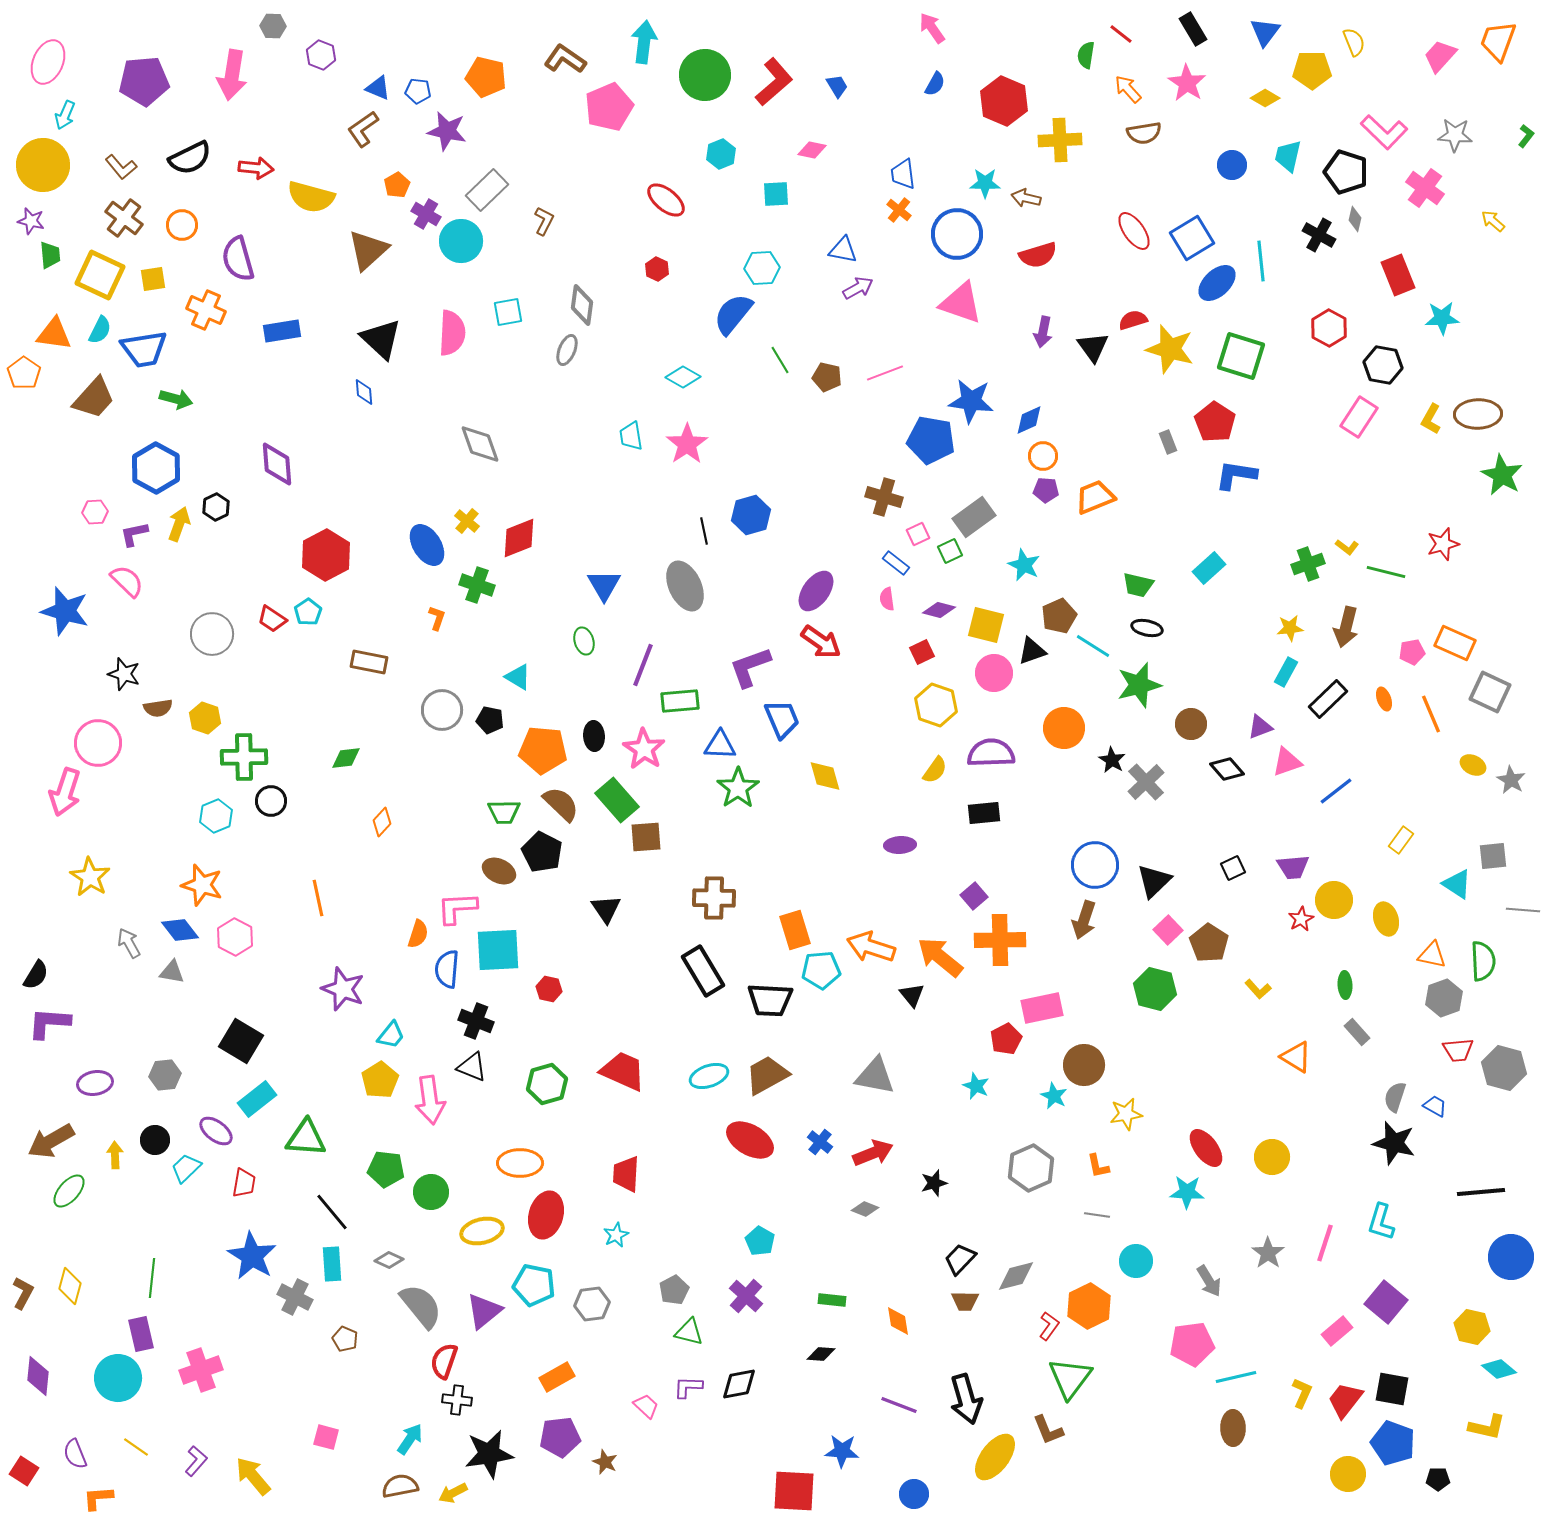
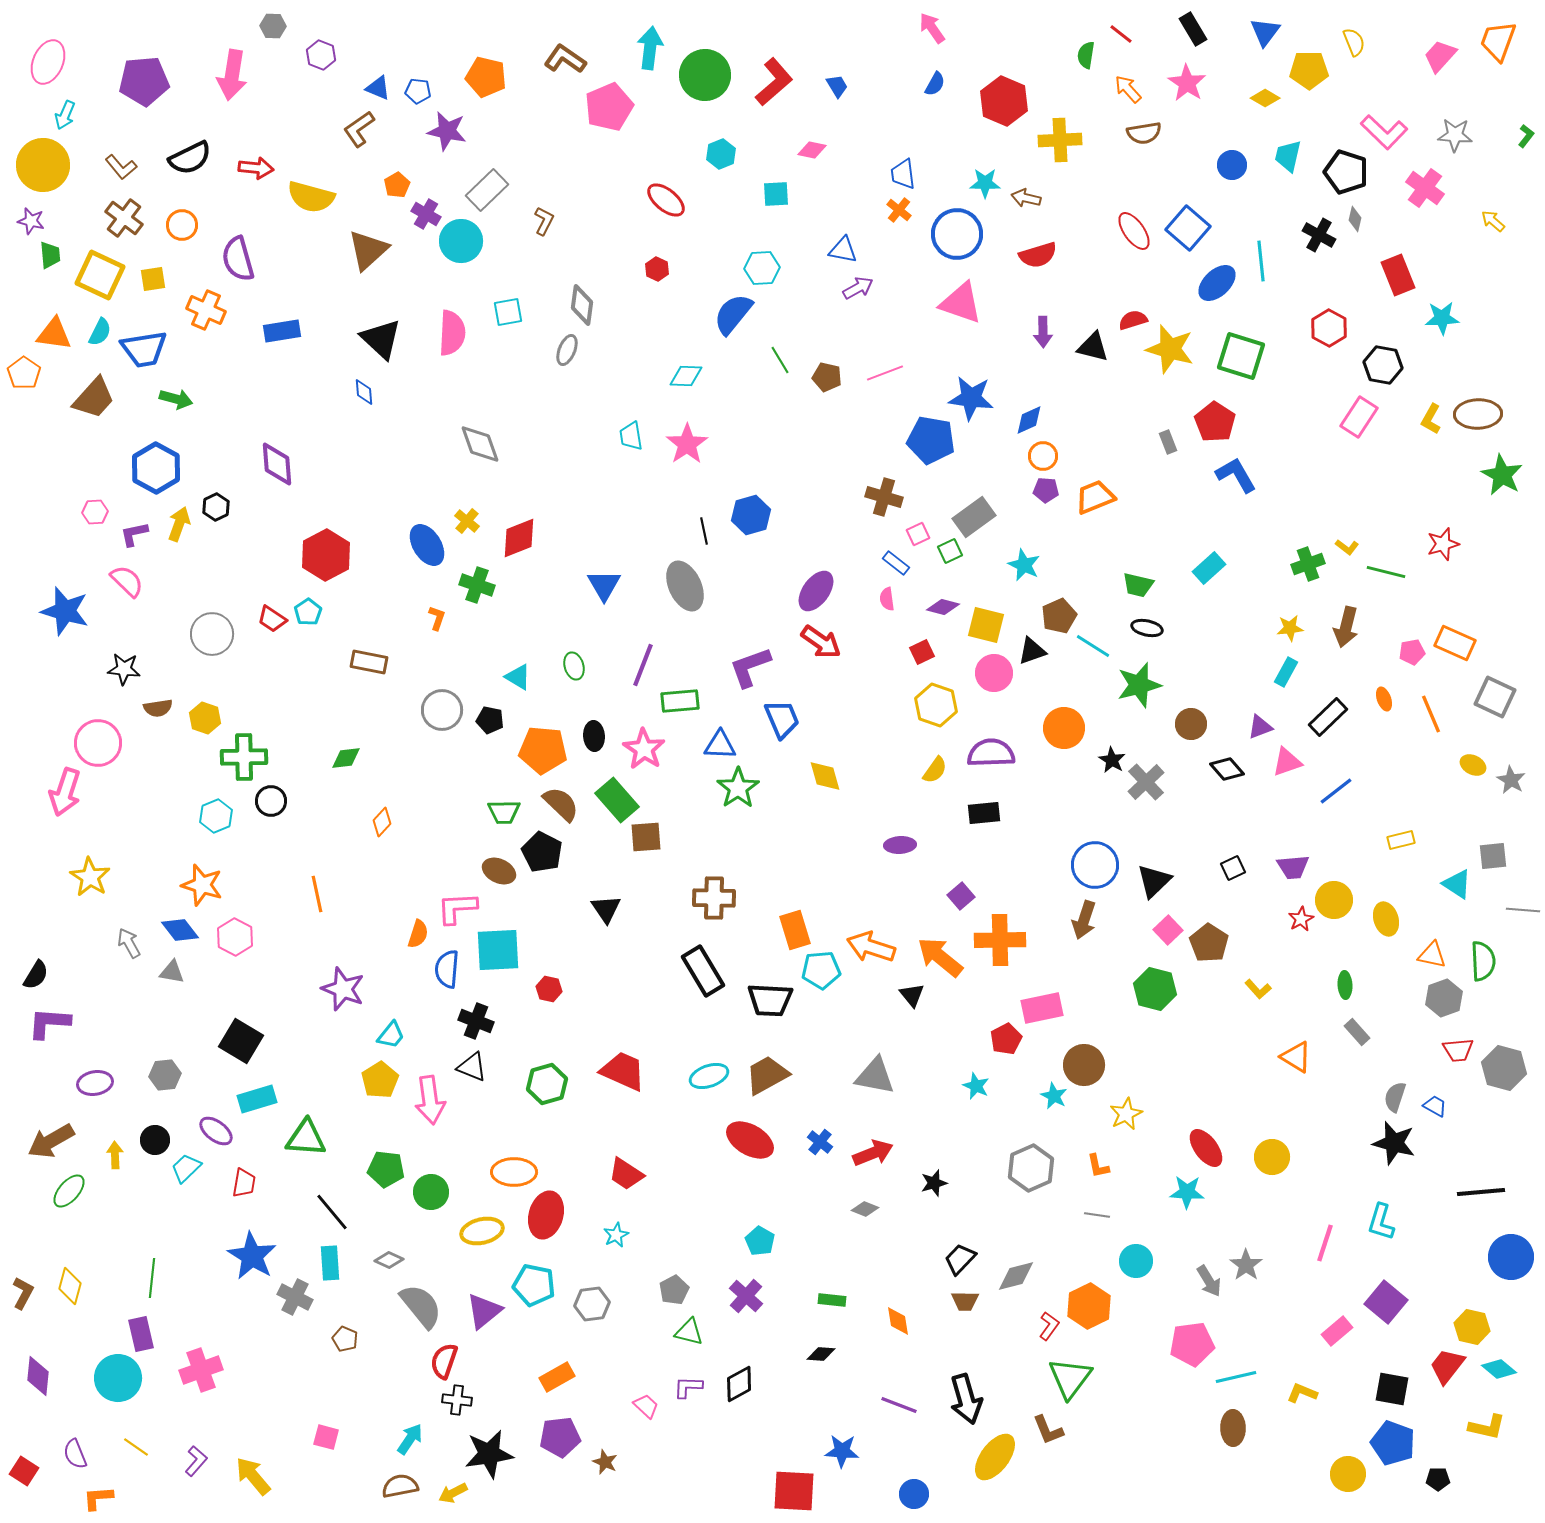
cyan arrow at (644, 42): moved 6 px right, 6 px down
yellow pentagon at (1312, 70): moved 3 px left
brown L-shape at (363, 129): moved 4 px left
blue square at (1192, 238): moved 4 px left, 10 px up; rotated 18 degrees counterclockwise
cyan semicircle at (100, 330): moved 2 px down
purple arrow at (1043, 332): rotated 12 degrees counterclockwise
black triangle at (1093, 347): rotated 40 degrees counterclockwise
cyan diamond at (683, 377): moved 3 px right, 1 px up; rotated 28 degrees counterclockwise
blue star at (971, 401): moved 3 px up
blue L-shape at (1236, 475): rotated 51 degrees clockwise
purple diamond at (939, 610): moved 4 px right, 3 px up
green ellipse at (584, 641): moved 10 px left, 25 px down
black star at (124, 674): moved 5 px up; rotated 12 degrees counterclockwise
gray square at (1490, 692): moved 5 px right, 5 px down
black rectangle at (1328, 699): moved 18 px down
yellow rectangle at (1401, 840): rotated 40 degrees clockwise
purple square at (974, 896): moved 13 px left
orange line at (318, 898): moved 1 px left, 4 px up
cyan rectangle at (257, 1099): rotated 21 degrees clockwise
yellow star at (1126, 1114): rotated 16 degrees counterclockwise
orange ellipse at (520, 1163): moved 6 px left, 9 px down
red trapezoid at (626, 1174): rotated 60 degrees counterclockwise
gray star at (1268, 1253): moved 22 px left, 12 px down
cyan rectangle at (332, 1264): moved 2 px left, 1 px up
black diamond at (739, 1384): rotated 18 degrees counterclockwise
yellow L-shape at (1302, 1393): rotated 92 degrees counterclockwise
red trapezoid at (1345, 1400): moved 102 px right, 34 px up
